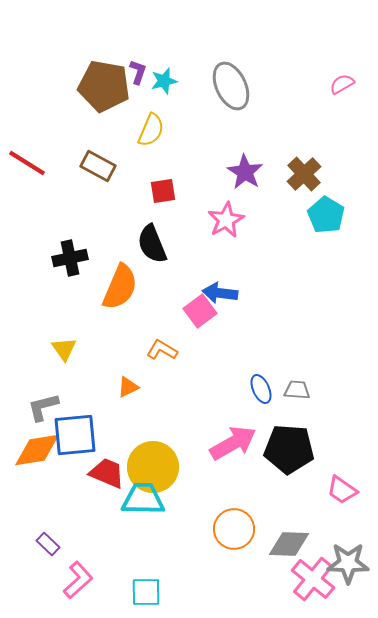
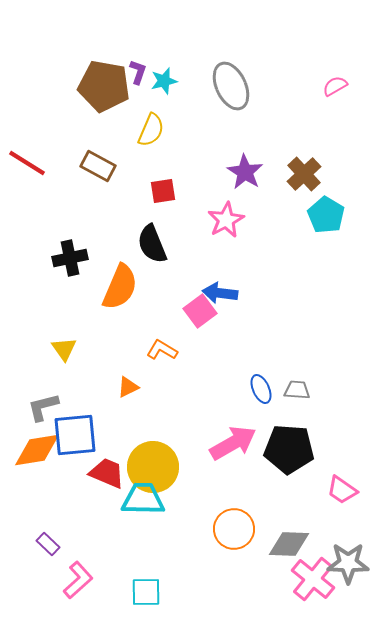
pink semicircle: moved 7 px left, 2 px down
